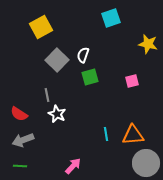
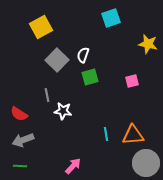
white star: moved 6 px right, 3 px up; rotated 18 degrees counterclockwise
